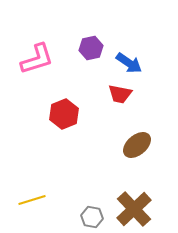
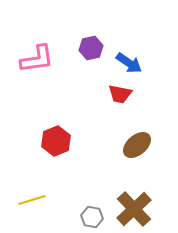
pink L-shape: rotated 9 degrees clockwise
red hexagon: moved 8 px left, 27 px down
